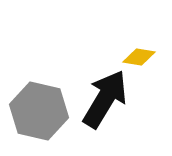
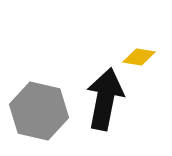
black arrow: rotated 20 degrees counterclockwise
